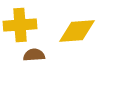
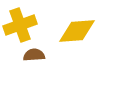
yellow cross: rotated 16 degrees counterclockwise
